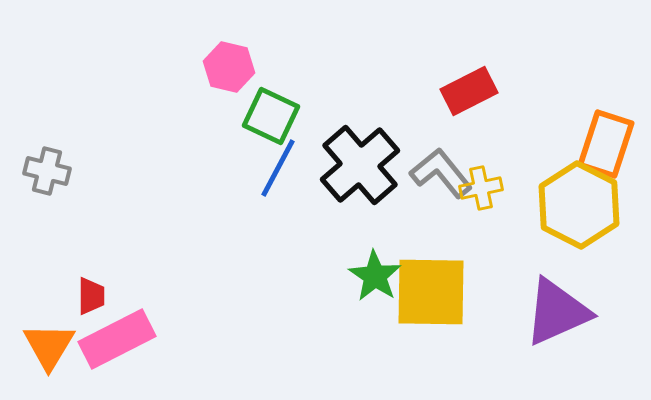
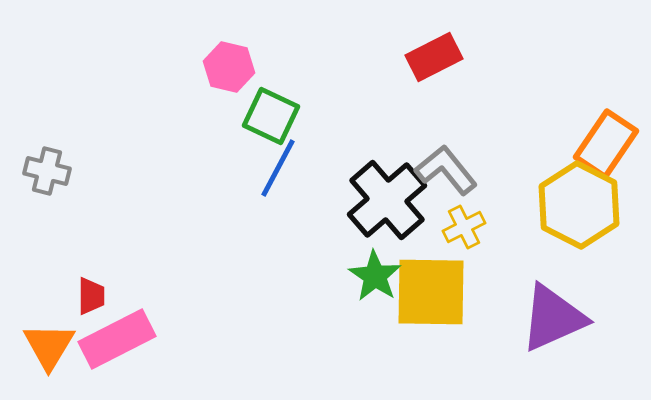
red rectangle: moved 35 px left, 34 px up
orange rectangle: rotated 16 degrees clockwise
black cross: moved 27 px right, 35 px down
gray L-shape: moved 5 px right, 3 px up
yellow cross: moved 17 px left, 39 px down; rotated 15 degrees counterclockwise
purple triangle: moved 4 px left, 6 px down
